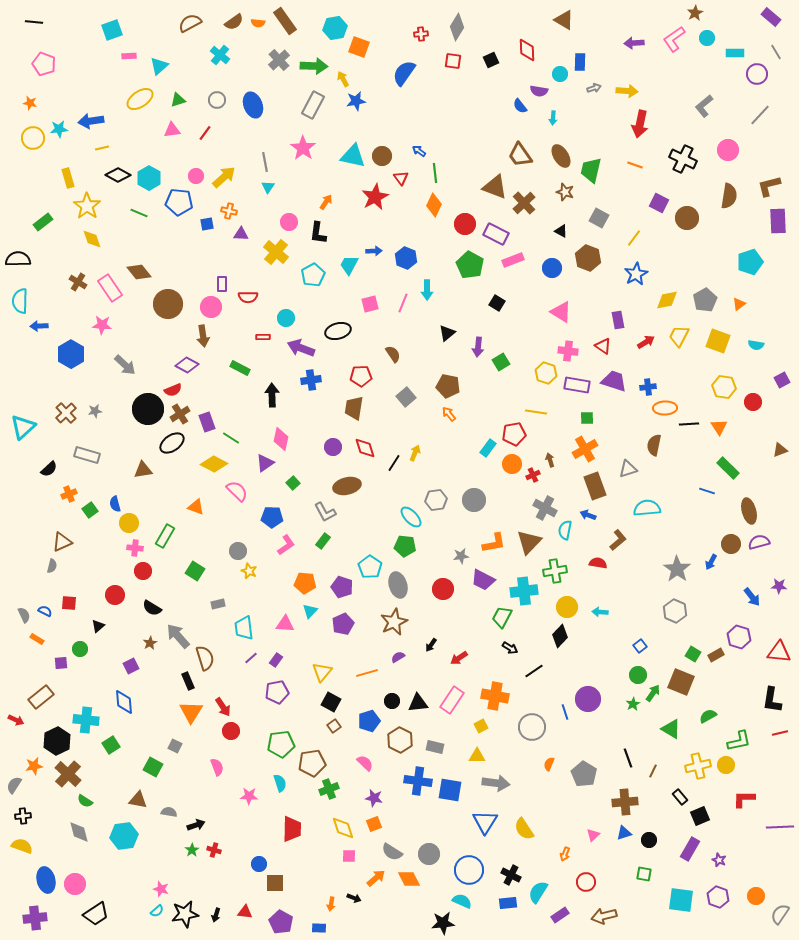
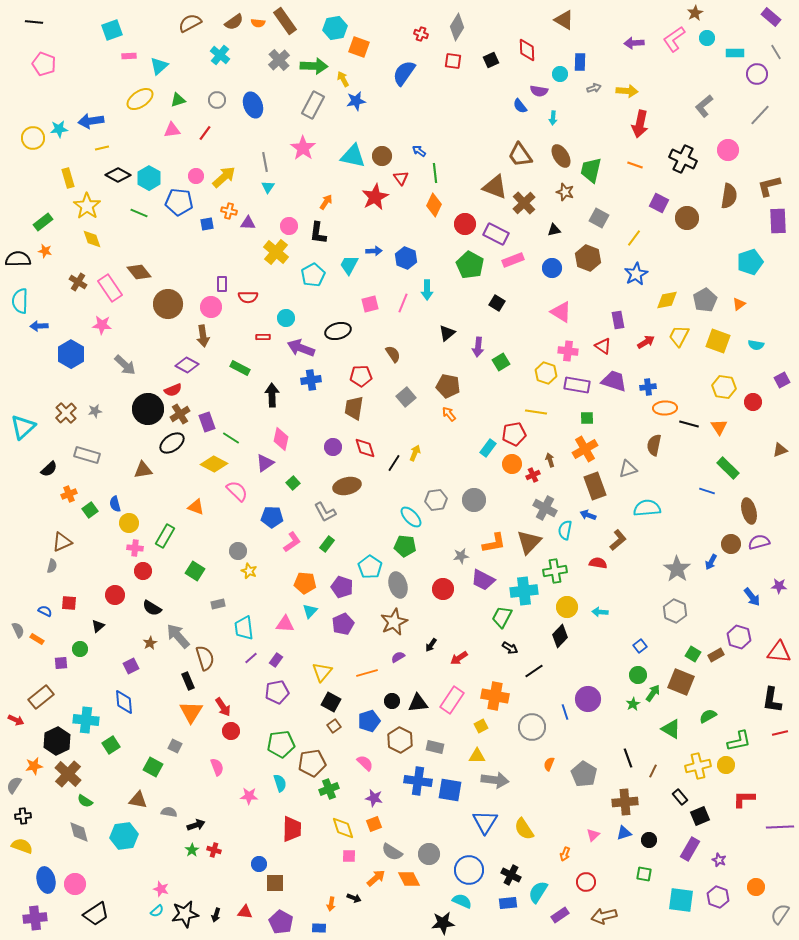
red cross at (421, 34): rotated 24 degrees clockwise
orange star at (30, 103): moved 15 px right, 148 px down
pink circle at (289, 222): moved 4 px down
black triangle at (561, 231): moved 7 px left, 1 px up; rotated 40 degrees counterclockwise
purple triangle at (241, 234): moved 7 px right, 11 px up
black line at (689, 424): rotated 18 degrees clockwise
green rectangle at (323, 541): moved 4 px right, 3 px down
pink L-shape at (286, 545): moved 6 px right, 3 px up
gray semicircle at (24, 615): moved 6 px left, 15 px down
gray arrow at (496, 783): moved 1 px left, 3 px up
orange circle at (756, 896): moved 9 px up
